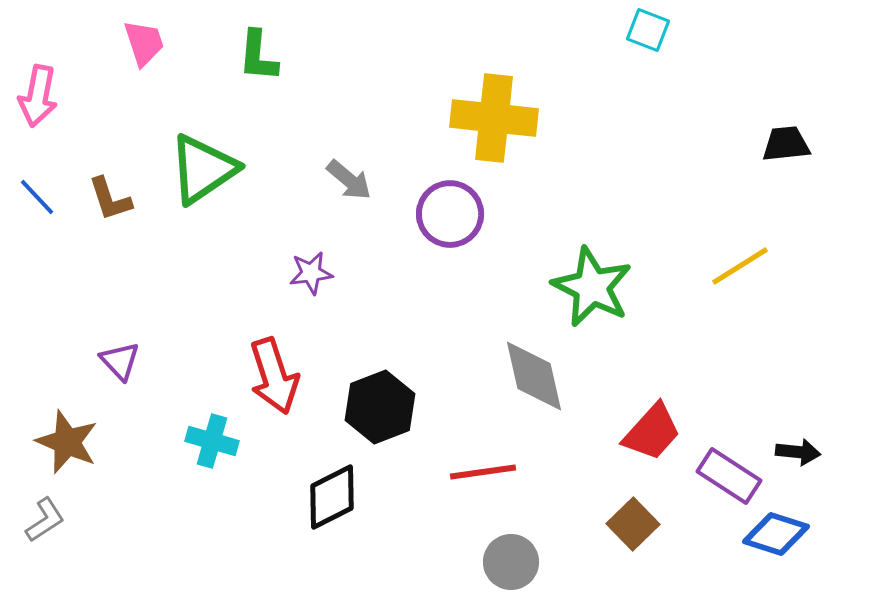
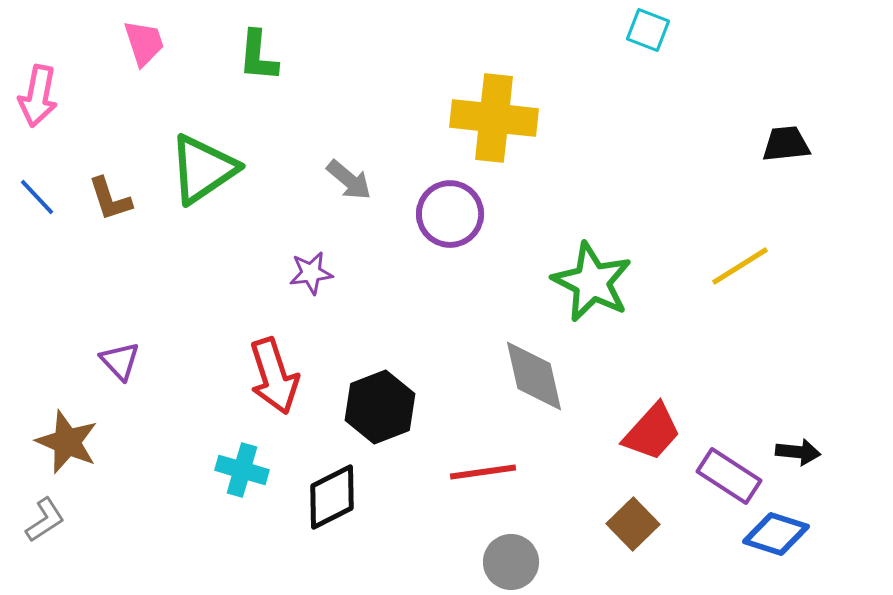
green star: moved 5 px up
cyan cross: moved 30 px right, 29 px down
